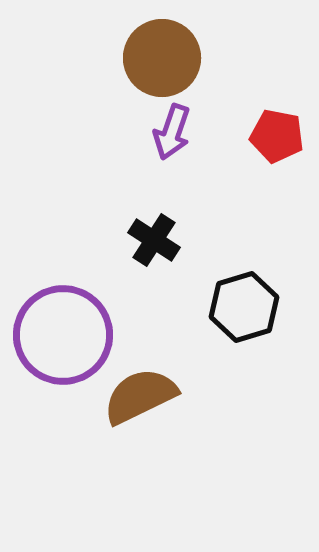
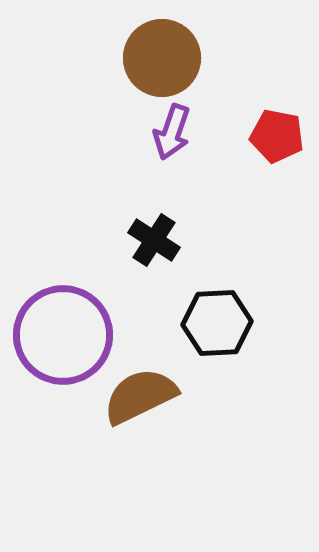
black hexagon: moved 27 px left, 16 px down; rotated 14 degrees clockwise
